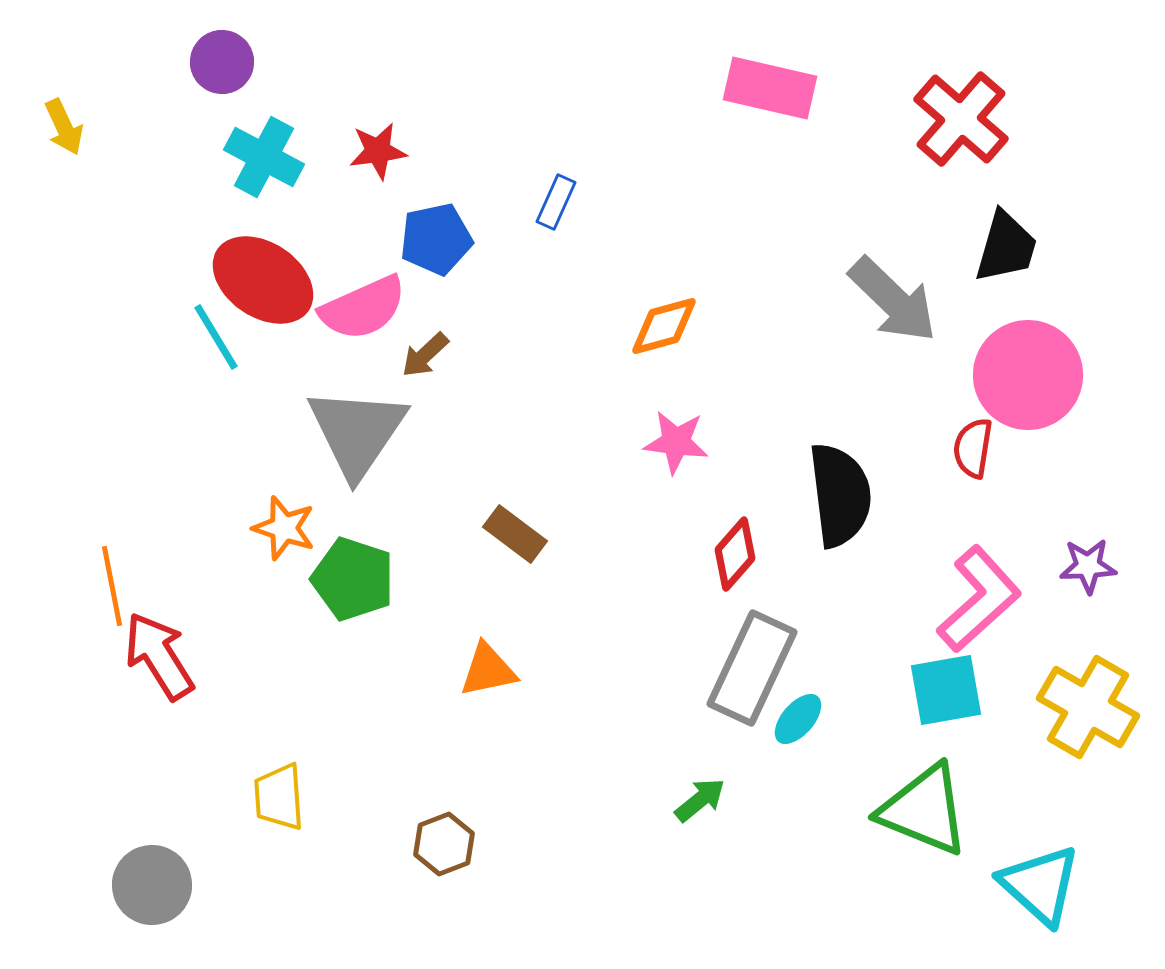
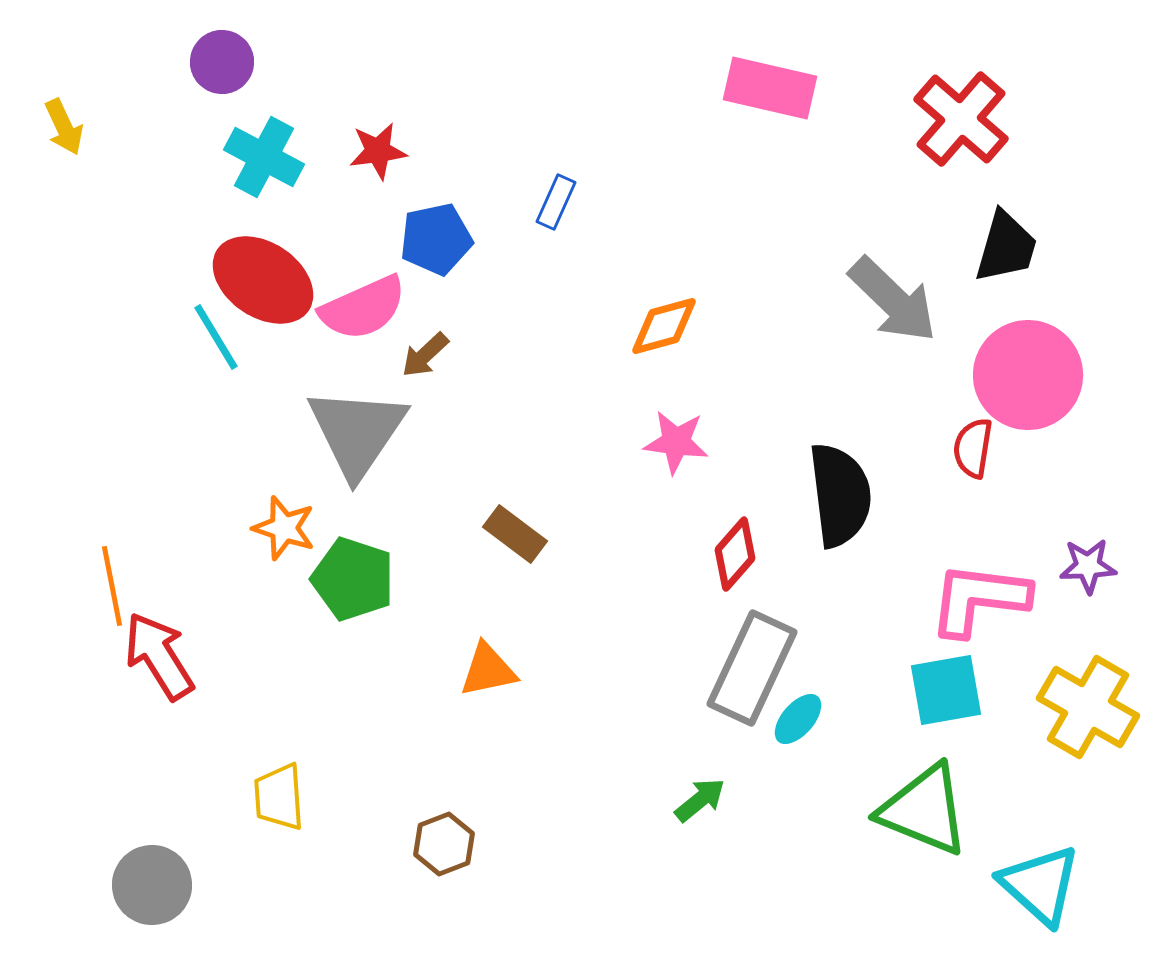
pink L-shape: rotated 131 degrees counterclockwise
